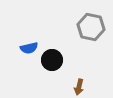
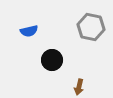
blue semicircle: moved 17 px up
